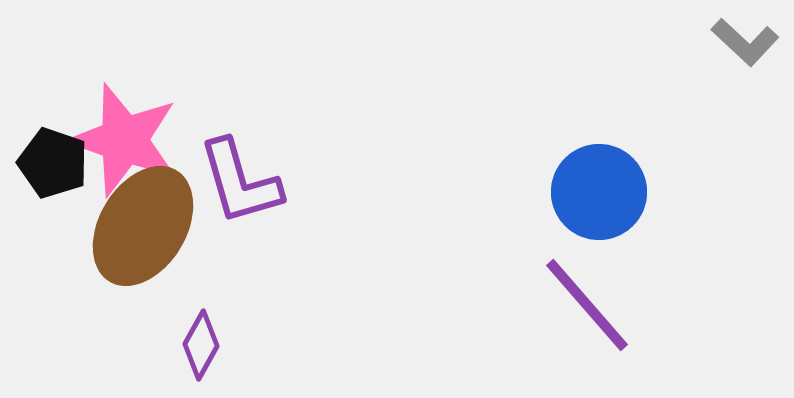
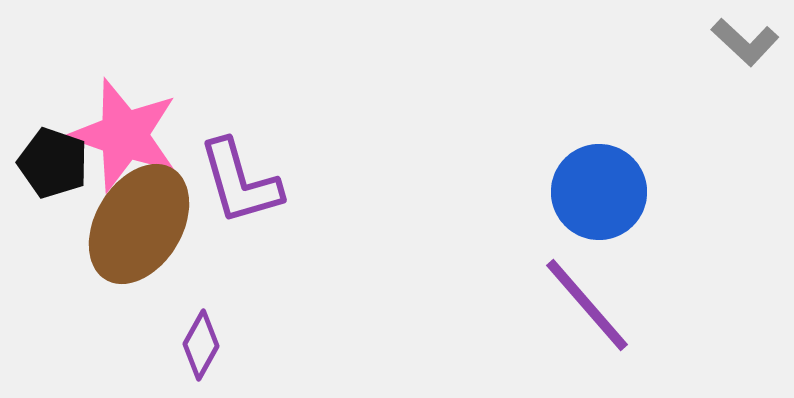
pink star: moved 5 px up
brown ellipse: moved 4 px left, 2 px up
